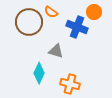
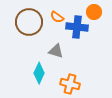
orange semicircle: moved 6 px right, 5 px down
blue cross: rotated 15 degrees counterclockwise
